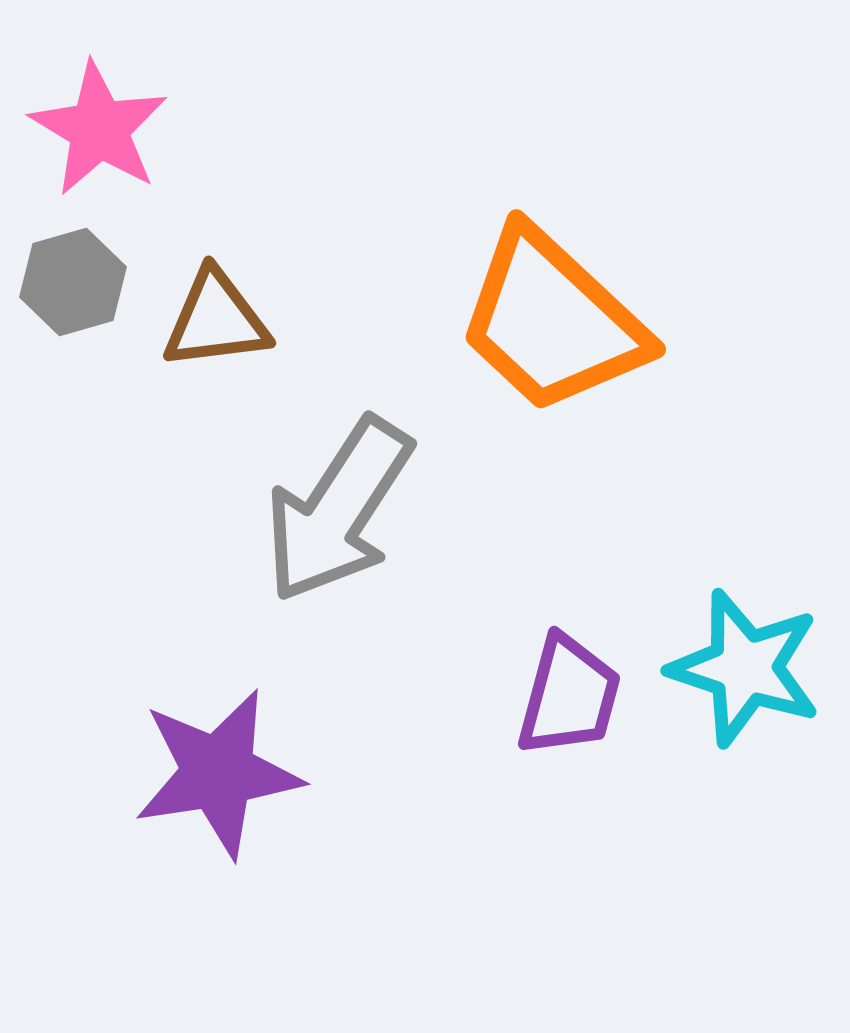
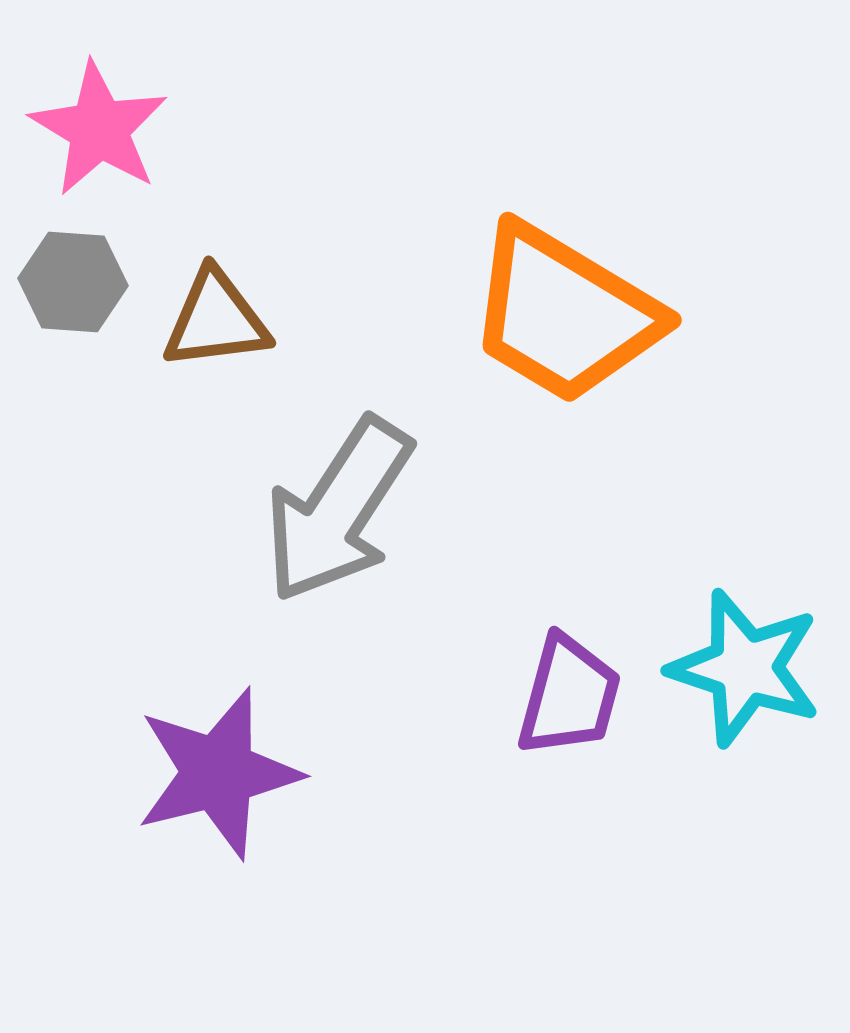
gray hexagon: rotated 20 degrees clockwise
orange trapezoid: moved 12 px right, 7 px up; rotated 12 degrees counterclockwise
purple star: rotated 5 degrees counterclockwise
